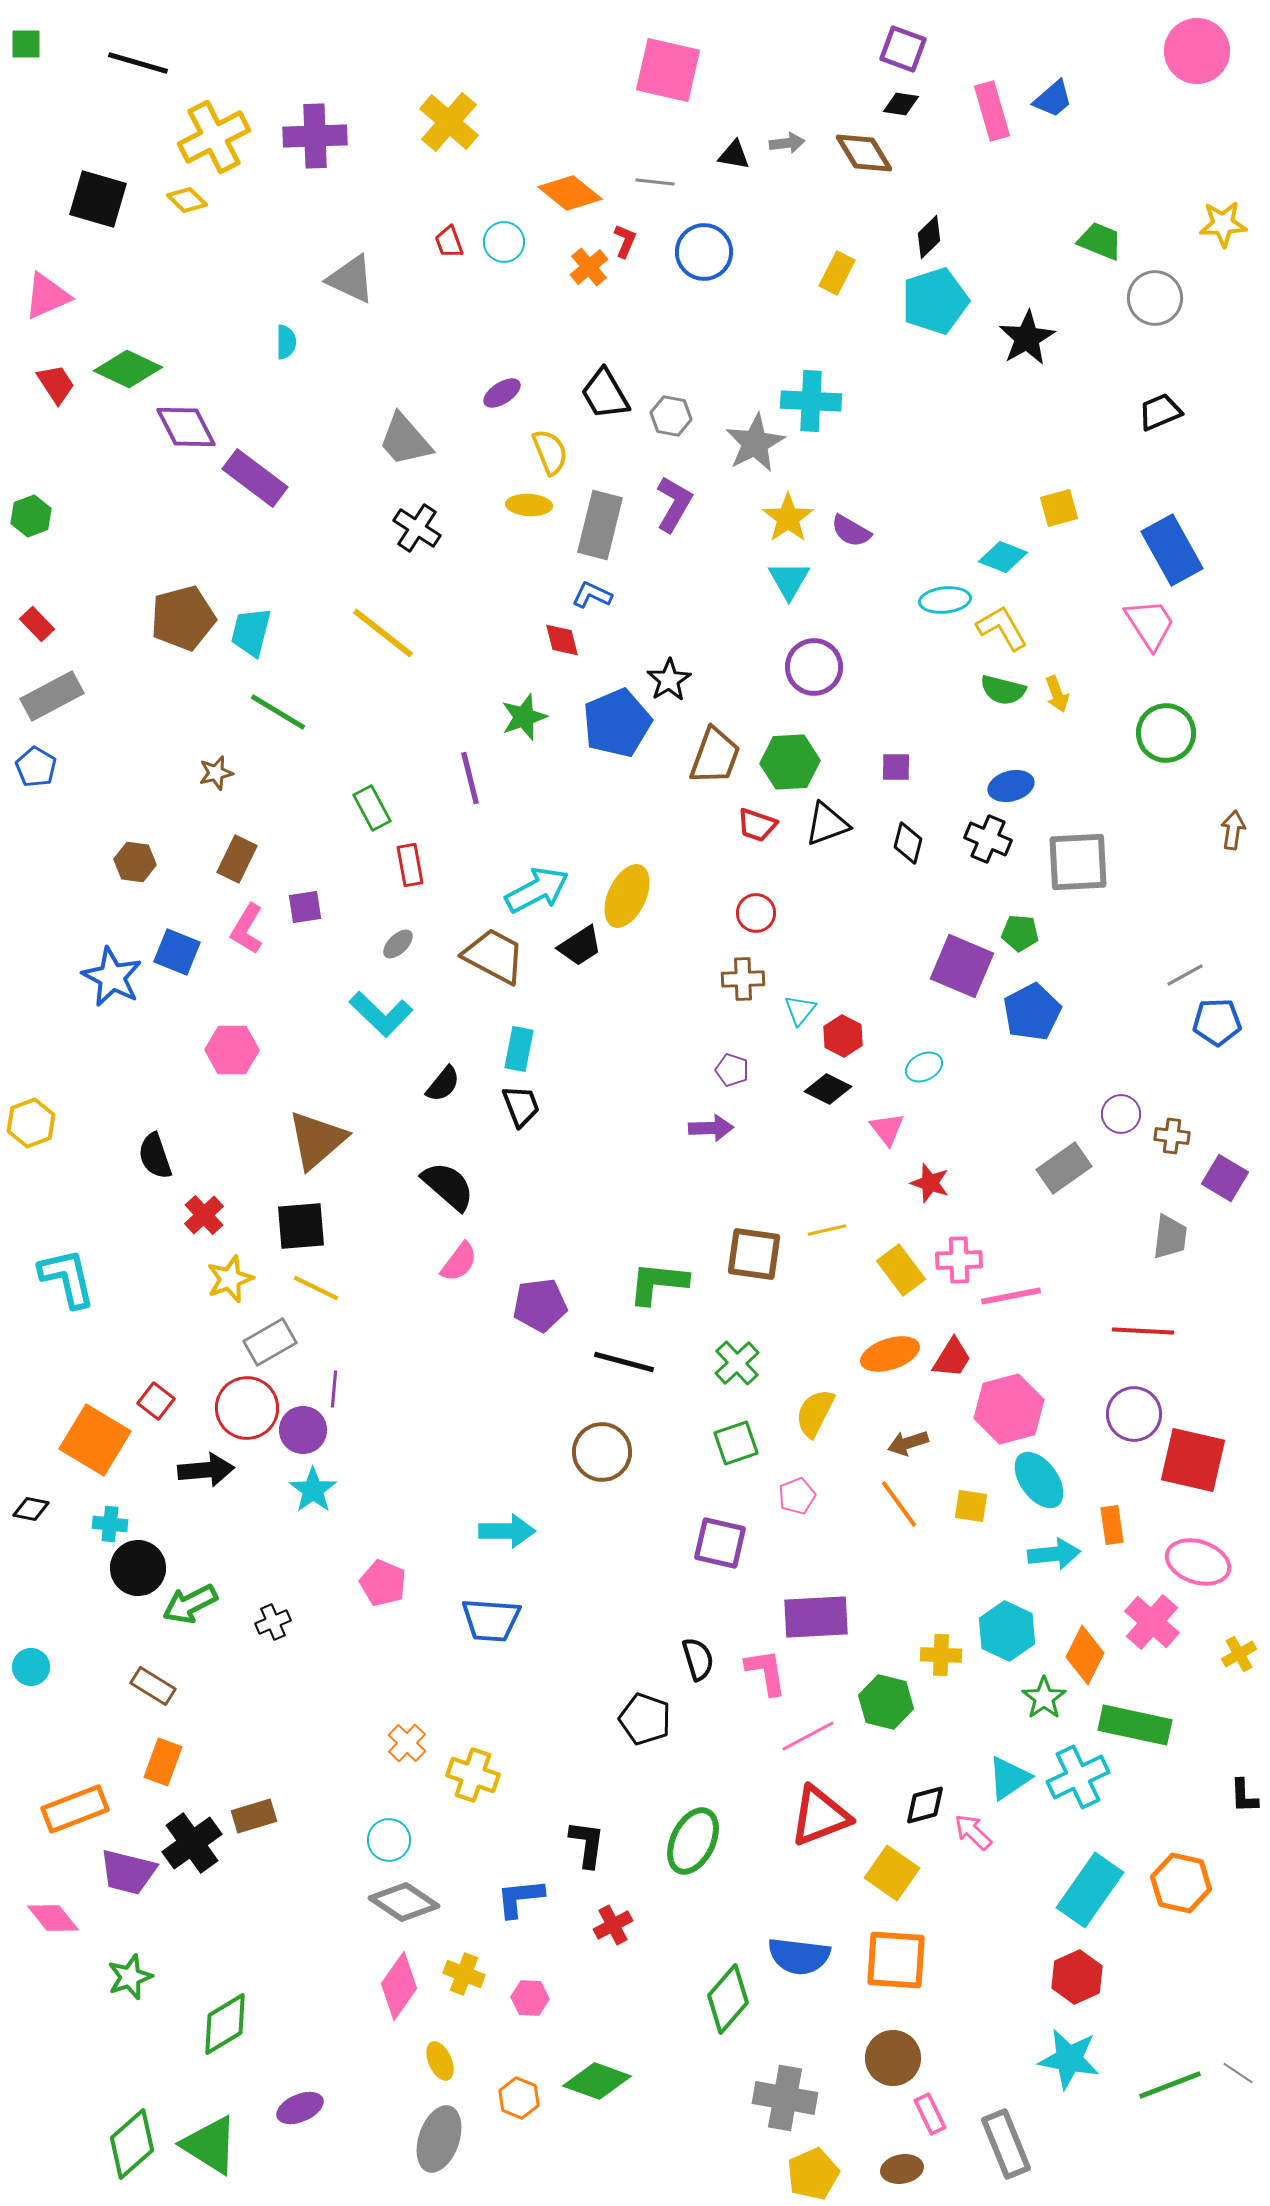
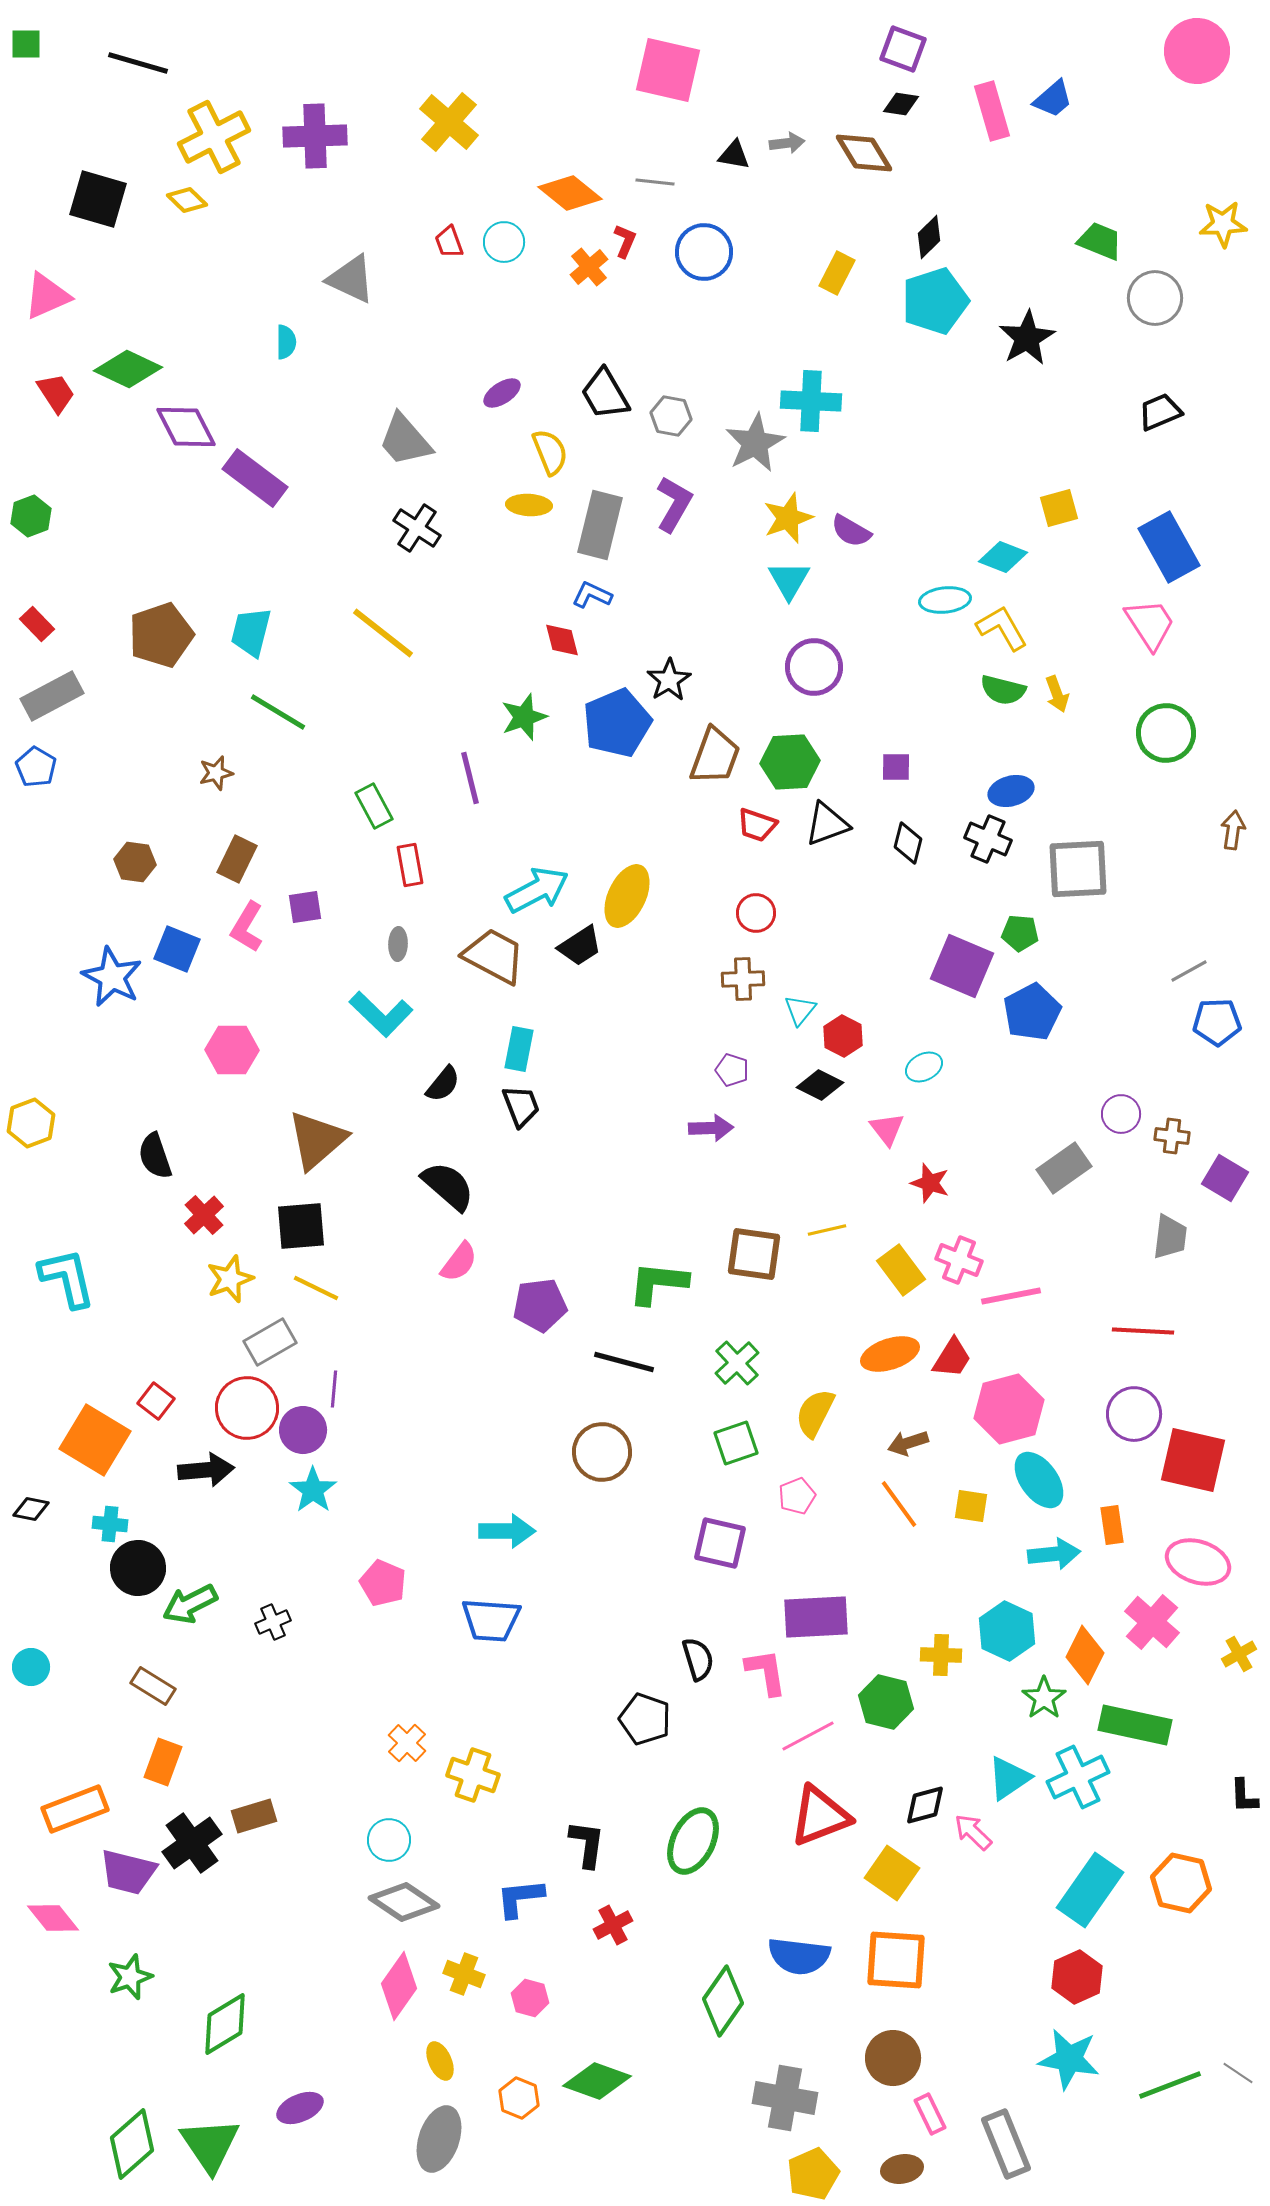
red trapezoid at (56, 384): moved 9 px down
yellow star at (788, 518): rotated 15 degrees clockwise
blue rectangle at (1172, 550): moved 3 px left, 3 px up
brown pentagon at (183, 618): moved 22 px left, 17 px down; rotated 4 degrees counterclockwise
blue ellipse at (1011, 786): moved 5 px down
green rectangle at (372, 808): moved 2 px right, 2 px up
gray square at (1078, 862): moved 7 px down
pink L-shape at (247, 929): moved 2 px up
gray ellipse at (398, 944): rotated 44 degrees counterclockwise
blue square at (177, 952): moved 3 px up
gray line at (1185, 975): moved 4 px right, 4 px up
black diamond at (828, 1089): moved 8 px left, 4 px up
pink cross at (959, 1260): rotated 24 degrees clockwise
pink hexagon at (530, 1998): rotated 12 degrees clockwise
green diamond at (728, 1999): moved 5 px left, 2 px down; rotated 6 degrees counterclockwise
green triangle at (210, 2145): rotated 24 degrees clockwise
